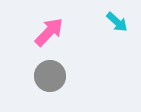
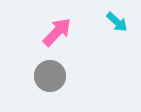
pink arrow: moved 8 px right
